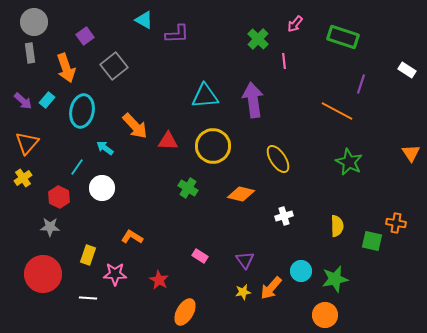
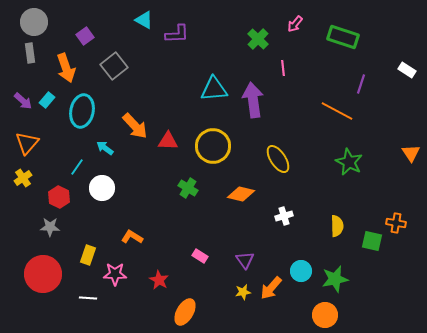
pink line at (284, 61): moved 1 px left, 7 px down
cyan triangle at (205, 96): moved 9 px right, 7 px up
